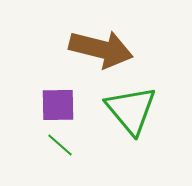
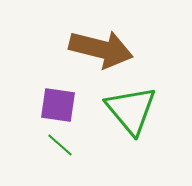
purple square: rotated 9 degrees clockwise
